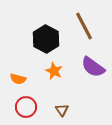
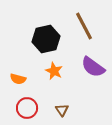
black hexagon: rotated 20 degrees clockwise
red circle: moved 1 px right, 1 px down
